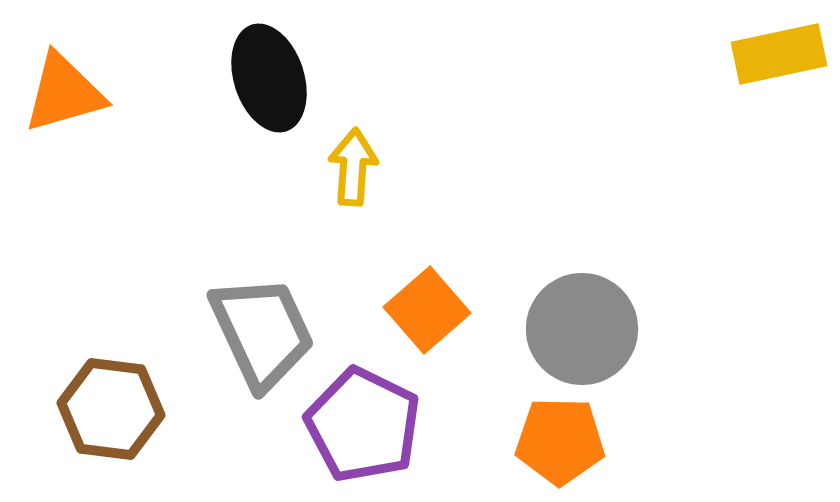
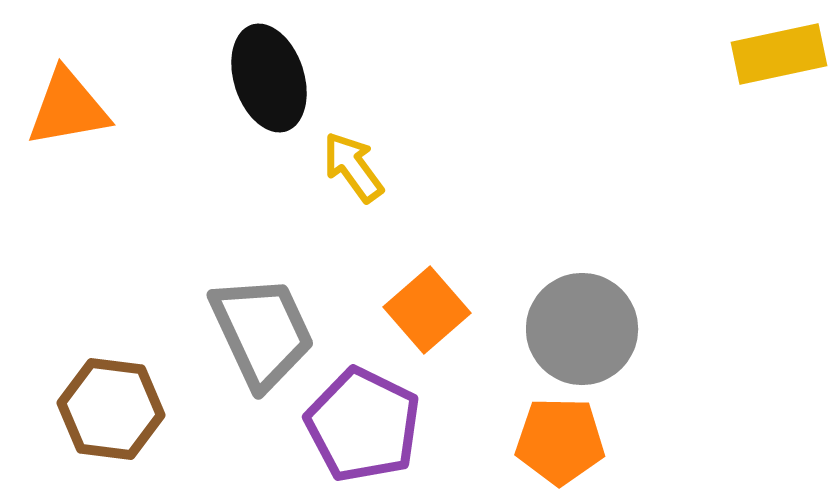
orange triangle: moved 4 px right, 15 px down; rotated 6 degrees clockwise
yellow arrow: rotated 40 degrees counterclockwise
